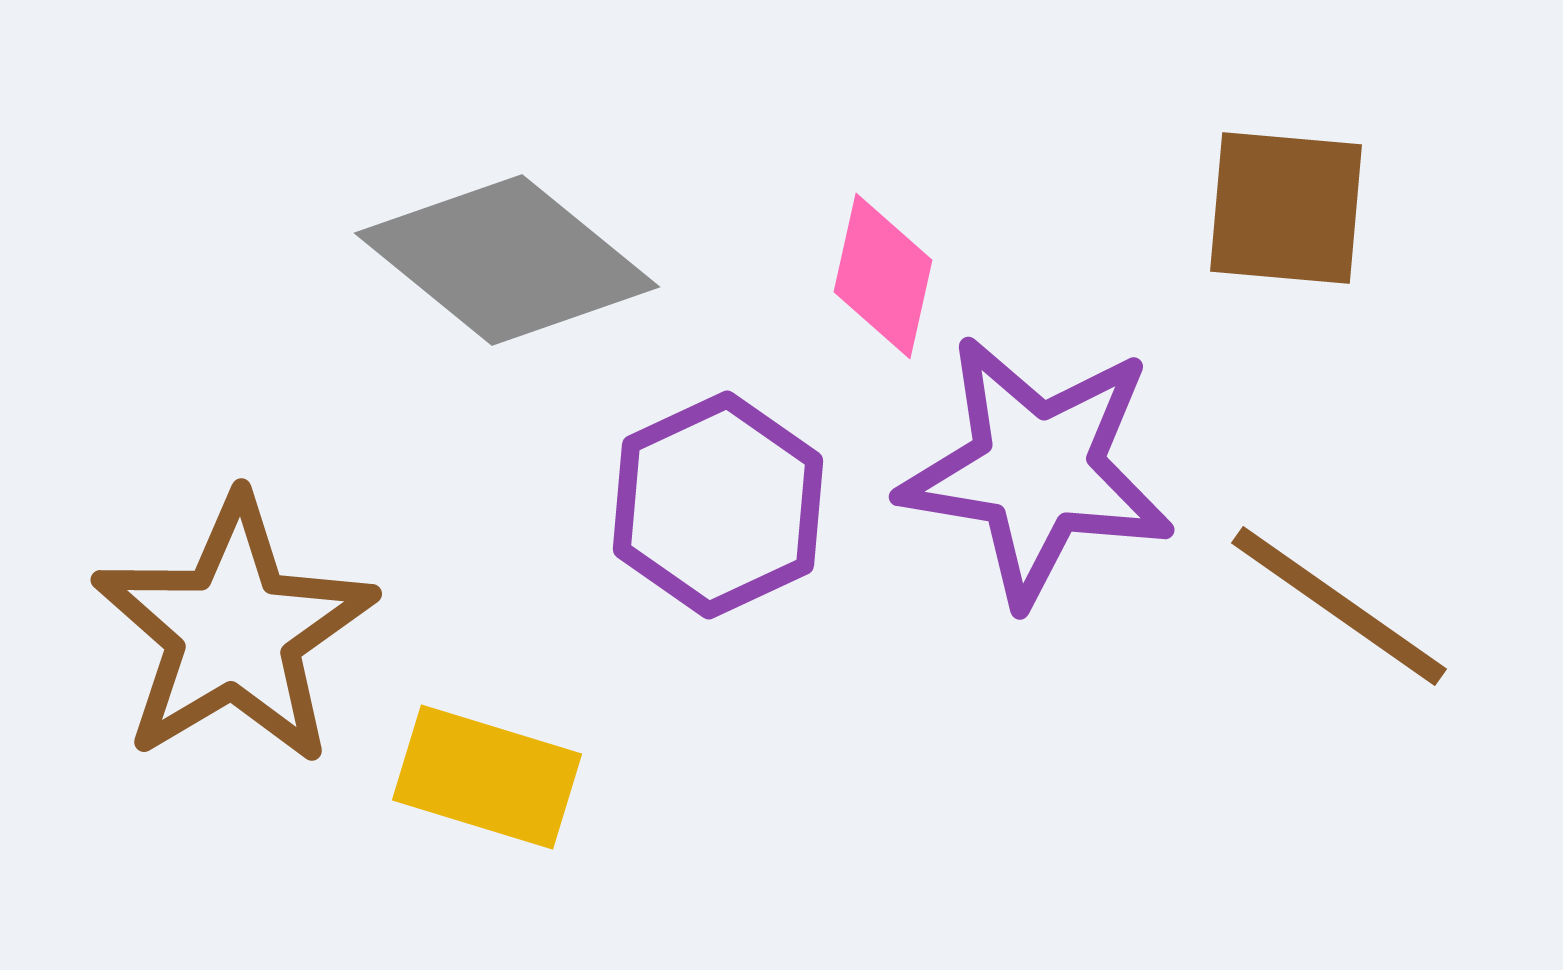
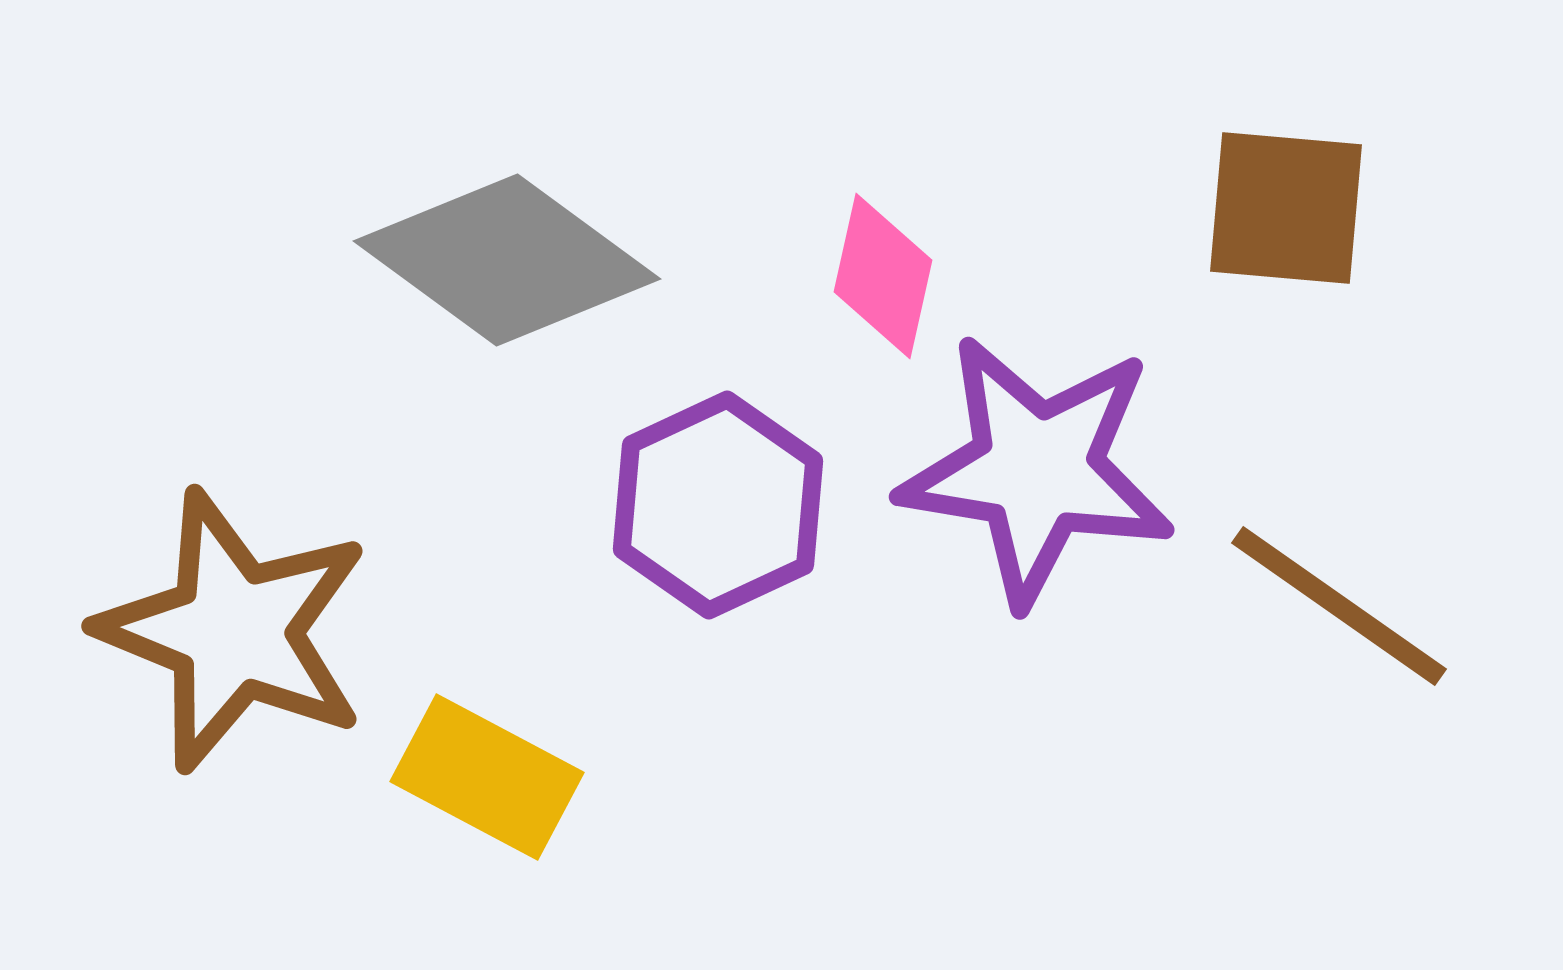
gray diamond: rotated 3 degrees counterclockwise
brown star: rotated 19 degrees counterclockwise
yellow rectangle: rotated 11 degrees clockwise
